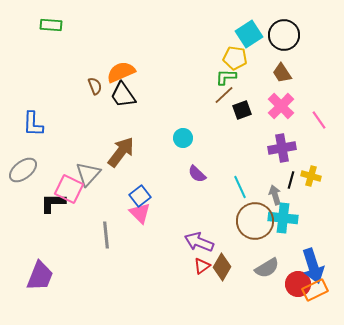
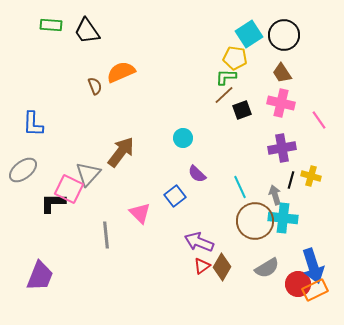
black trapezoid: moved 36 px left, 64 px up
pink cross: moved 3 px up; rotated 32 degrees counterclockwise
blue square: moved 35 px right
